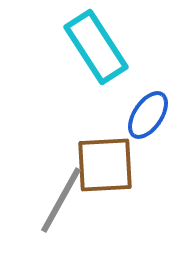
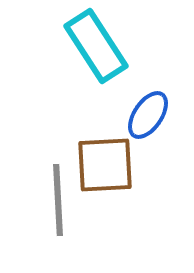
cyan rectangle: moved 1 px up
gray line: moved 3 px left; rotated 32 degrees counterclockwise
